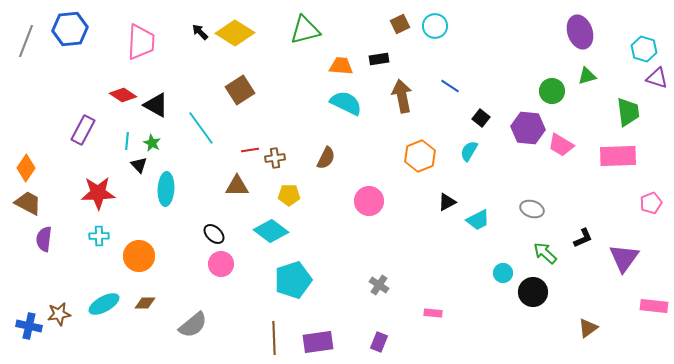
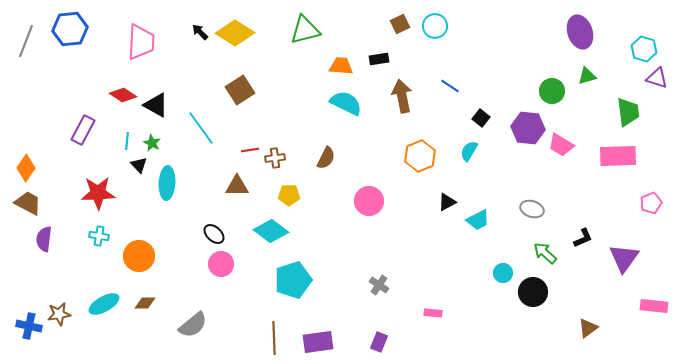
cyan ellipse at (166, 189): moved 1 px right, 6 px up
cyan cross at (99, 236): rotated 12 degrees clockwise
